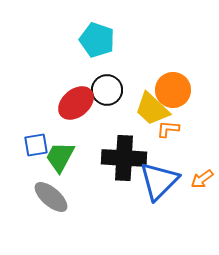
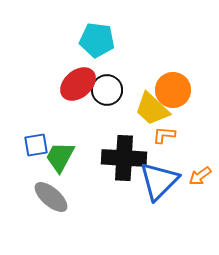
cyan pentagon: rotated 12 degrees counterclockwise
red ellipse: moved 2 px right, 19 px up
orange L-shape: moved 4 px left, 6 px down
orange arrow: moved 2 px left, 3 px up
